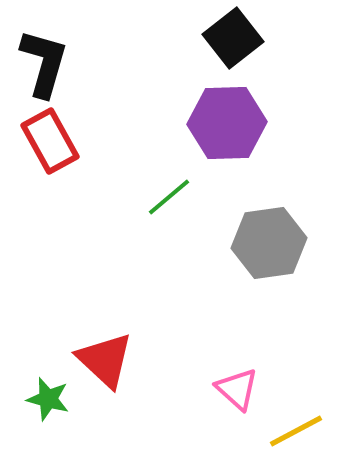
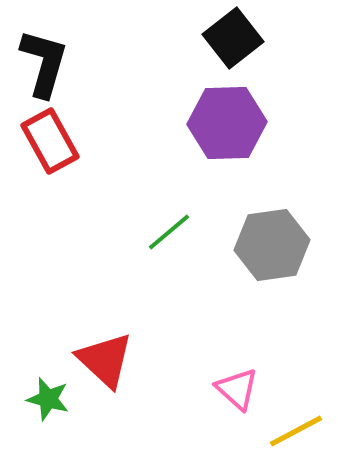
green line: moved 35 px down
gray hexagon: moved 3 px right, 2 px down
